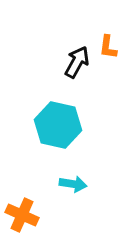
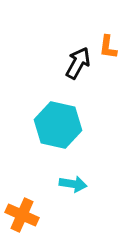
black arrow: moved 1 px right, 1 px down
